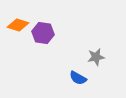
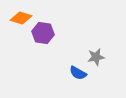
orange diamond: moved 3 px right, 7 px up
blue semicircle: moved 5 px up
